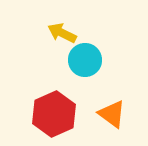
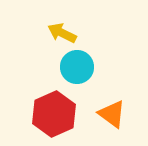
cyan circle: moved 8 px left, 7 px down
